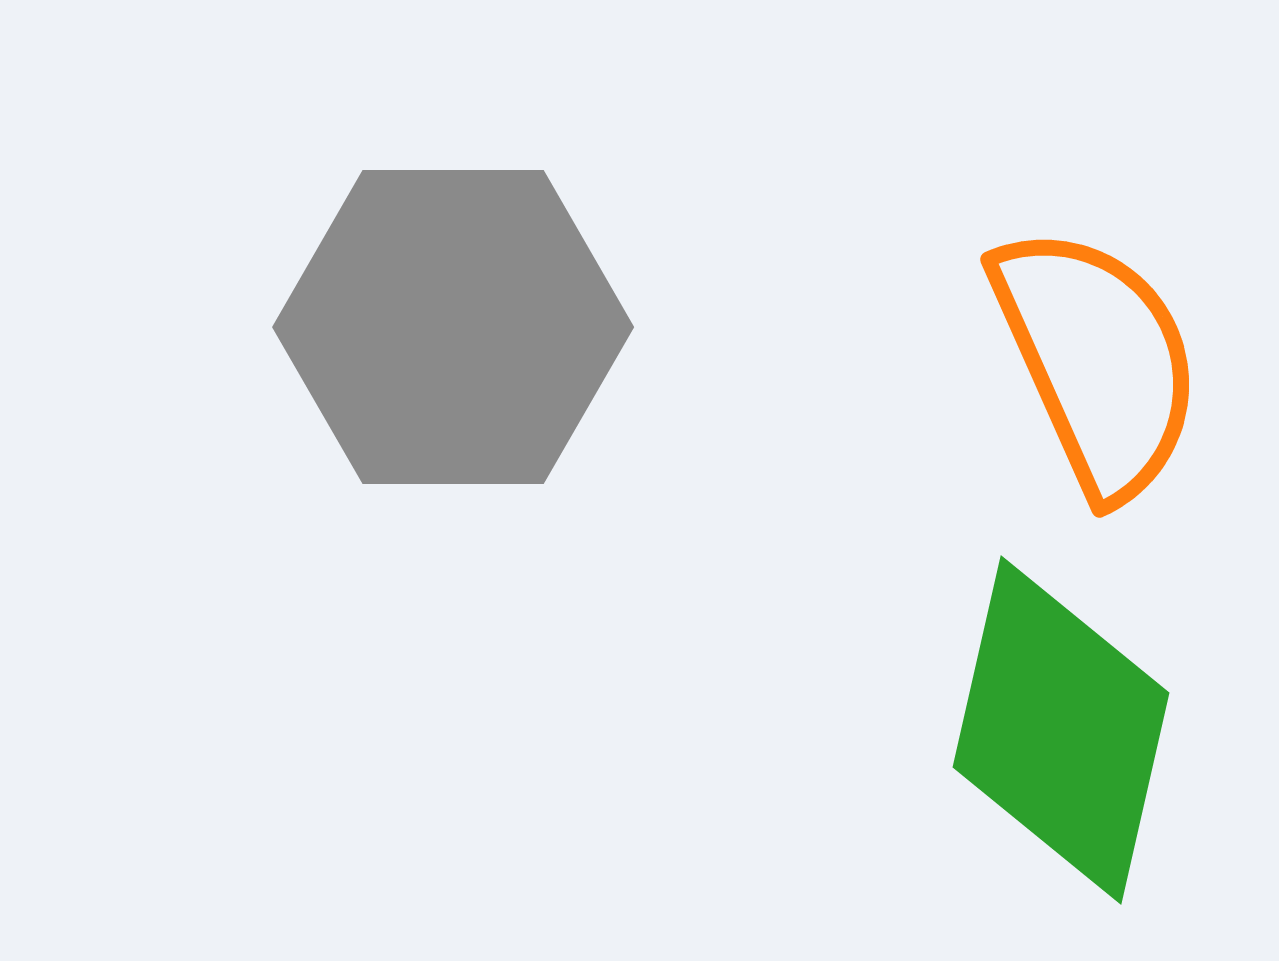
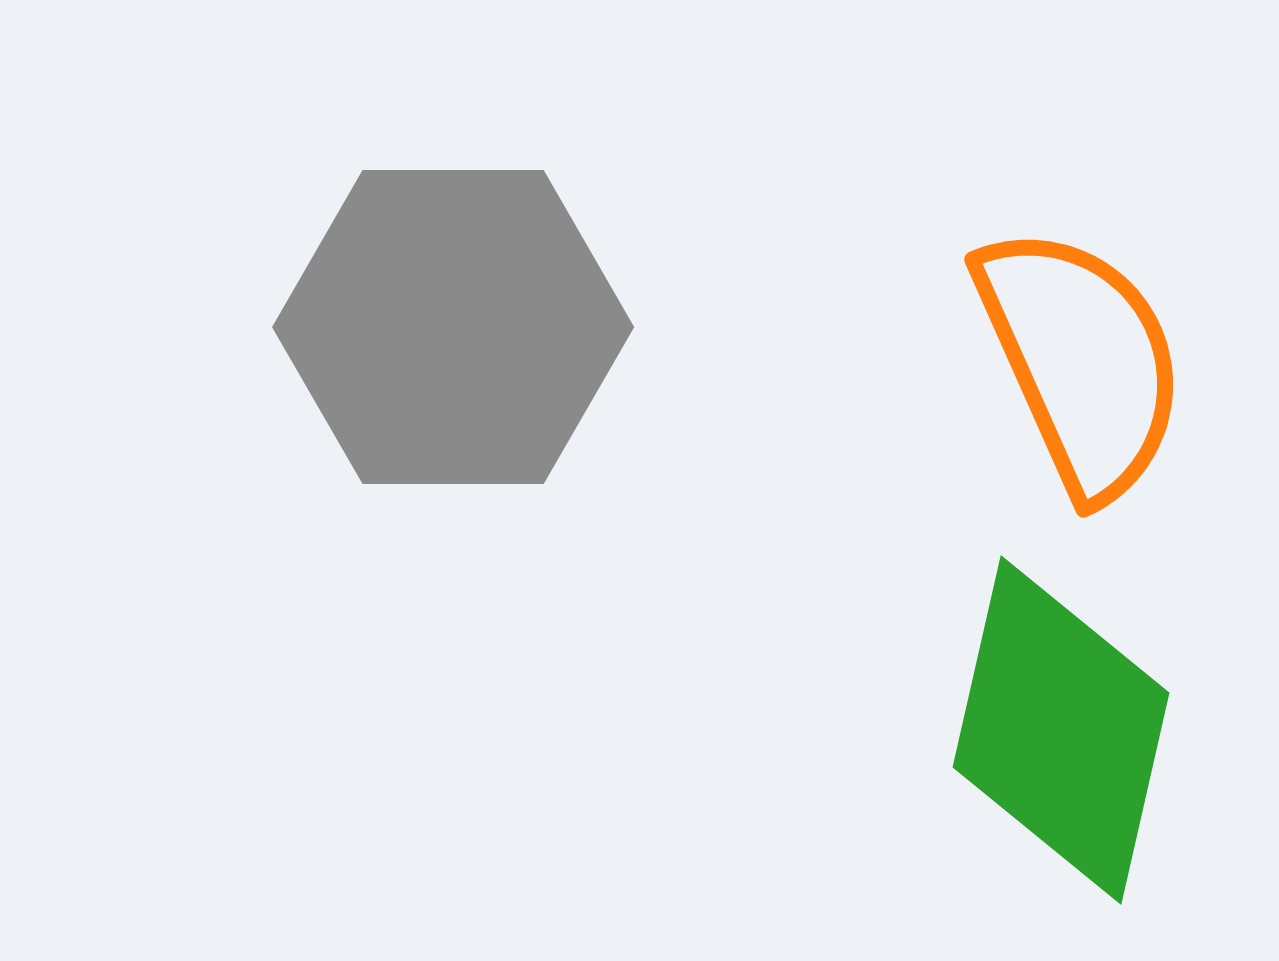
orange semicircle: moved 16 px left
